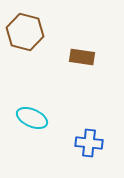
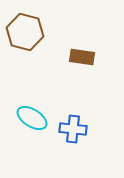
cyan ellipse: rotated 8 degrees clockwise
blue cross: moved 16 px left, 14 px up
